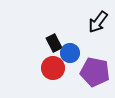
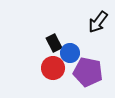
purple pentagon: moved 7 px left
